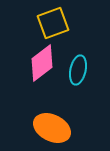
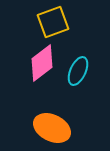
yellow square: moved 1 px up
cyan ellipse: moved 1 px down; rotated 12 degrees clockwise
